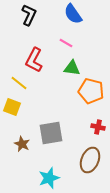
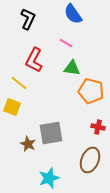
black L-shape: moved 1 px left, 4 px down
brown star: moved 6 px right
